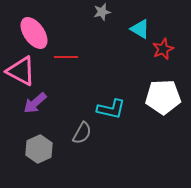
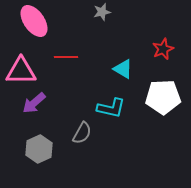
cyan triangle: moved 17 px left, 40 px down
pink ellipse: moved 12 px up
pink triangle: rotated 28 degrees counterclockwise
purple arrow: moved 1 px left
cyan L-shape: moved 1 px up
